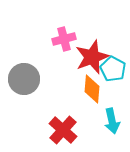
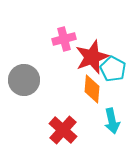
gray circle: moved 1 px down
